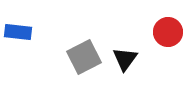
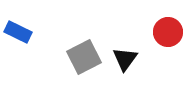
blue rectangle: rotated 20 degrees clockwise
